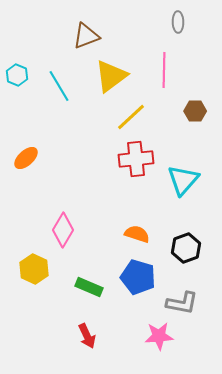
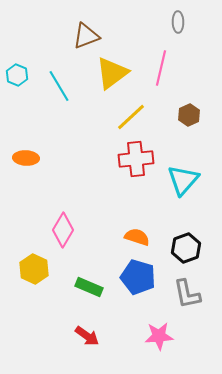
pink line: moved 3 px left, 2 px up; rotated 12 degrees clockwise
yellow triangle: moved 1 px right, 3 px up
brown hexagon: moved 6 px left, 4 px down; rotated 25 degrees counterclockwise
orange ellipse: rotated 45 degrees clockwise
orange semicircle: moved 3 px down
gray L-shape: moved 5 px right, 9 px up; rotated 68 degrees clockwise
red arrow: rotated 30 degrees counterclockwise
